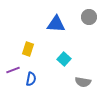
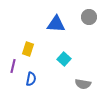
purple line: moved 4 px up; rotated 56 degrees counterclockwise
gray semicircle: moved 2 px down
